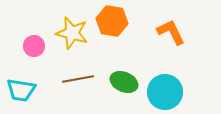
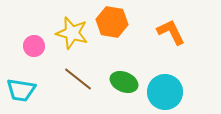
orange hexagon: moved 1 px down
brown line: rotated 48 degrees clockwise
